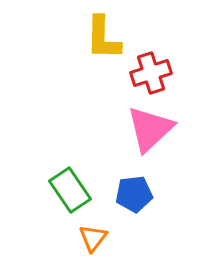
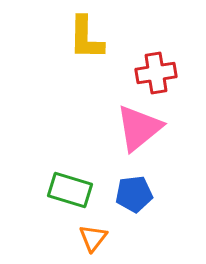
yellow L-shape: moved 17 px left
red cross: moved 5 px right; rotated 9 degrees clockwise
pink triangle: moved 11 px left, 1 px up; rotated 4 degrees clockwise
green rectangle: rotated 39 degrees counterclockwise
